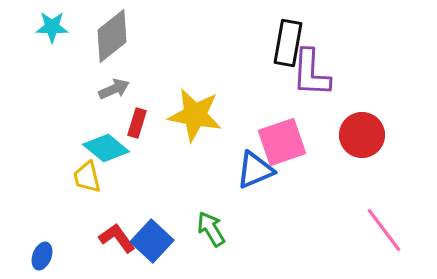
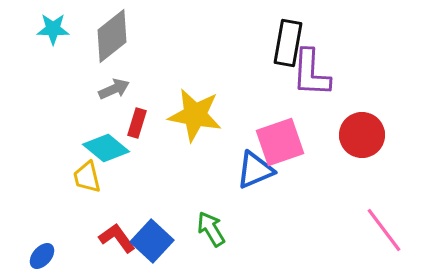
cyan star: moved 1 px right, 2 px down
pink square: moved 2 px left
blue ellipse: rotated 20 degrees clockwise
